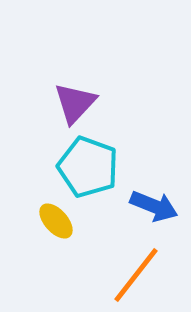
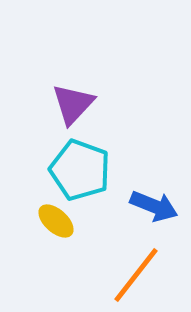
purple triangle: moved 2 px left, 1 px down
cyan pentagon: moved 8 px left, 3 px down
yellow ellipse: rotated 6 degrees counterclockwise
